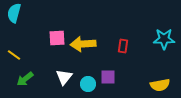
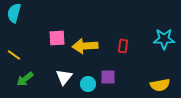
yellow arrow: moved 2 px right, 2 px down
